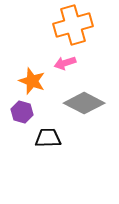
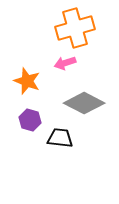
orange cross: moved 2 px right, 3 px down
orange star: moved 5 px left
purple hexagon: moved 8 px right, 8 px down
black trapezoid: moved 12 px right; rotated 8 degrees clockwise
